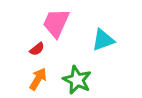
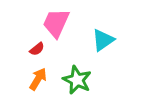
cyan triangle: rotated 15 degrees counterclockwise
